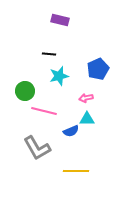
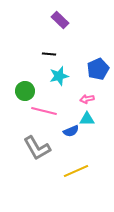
purple rectangle: rotated 30 degrees clockwise
pink arrow: moved 1 px right, 1 px down
yellow line: rotated 25 degrees counterclockwise
